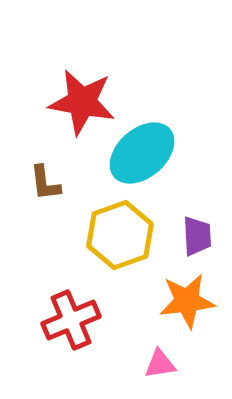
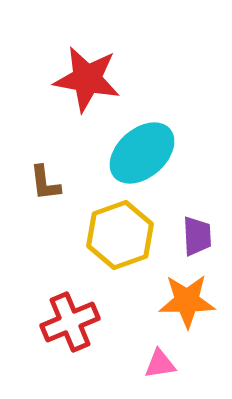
red star: moved 5 px right, 23 px up
orange star: rotated 6 degrees clockwise
red cross: moved 1 px left, 2 px down
